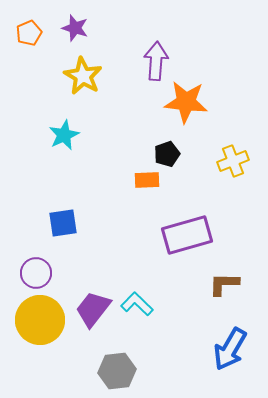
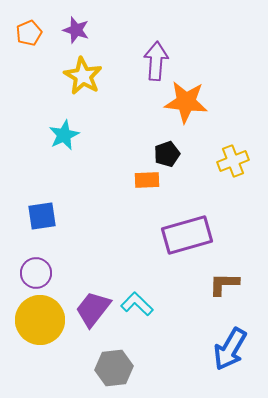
purple star: moved 1 px right, 2 px down
blue square: moved 21 px left, 7 px up
gray hexagon: moved 3 px left, 3 px up
